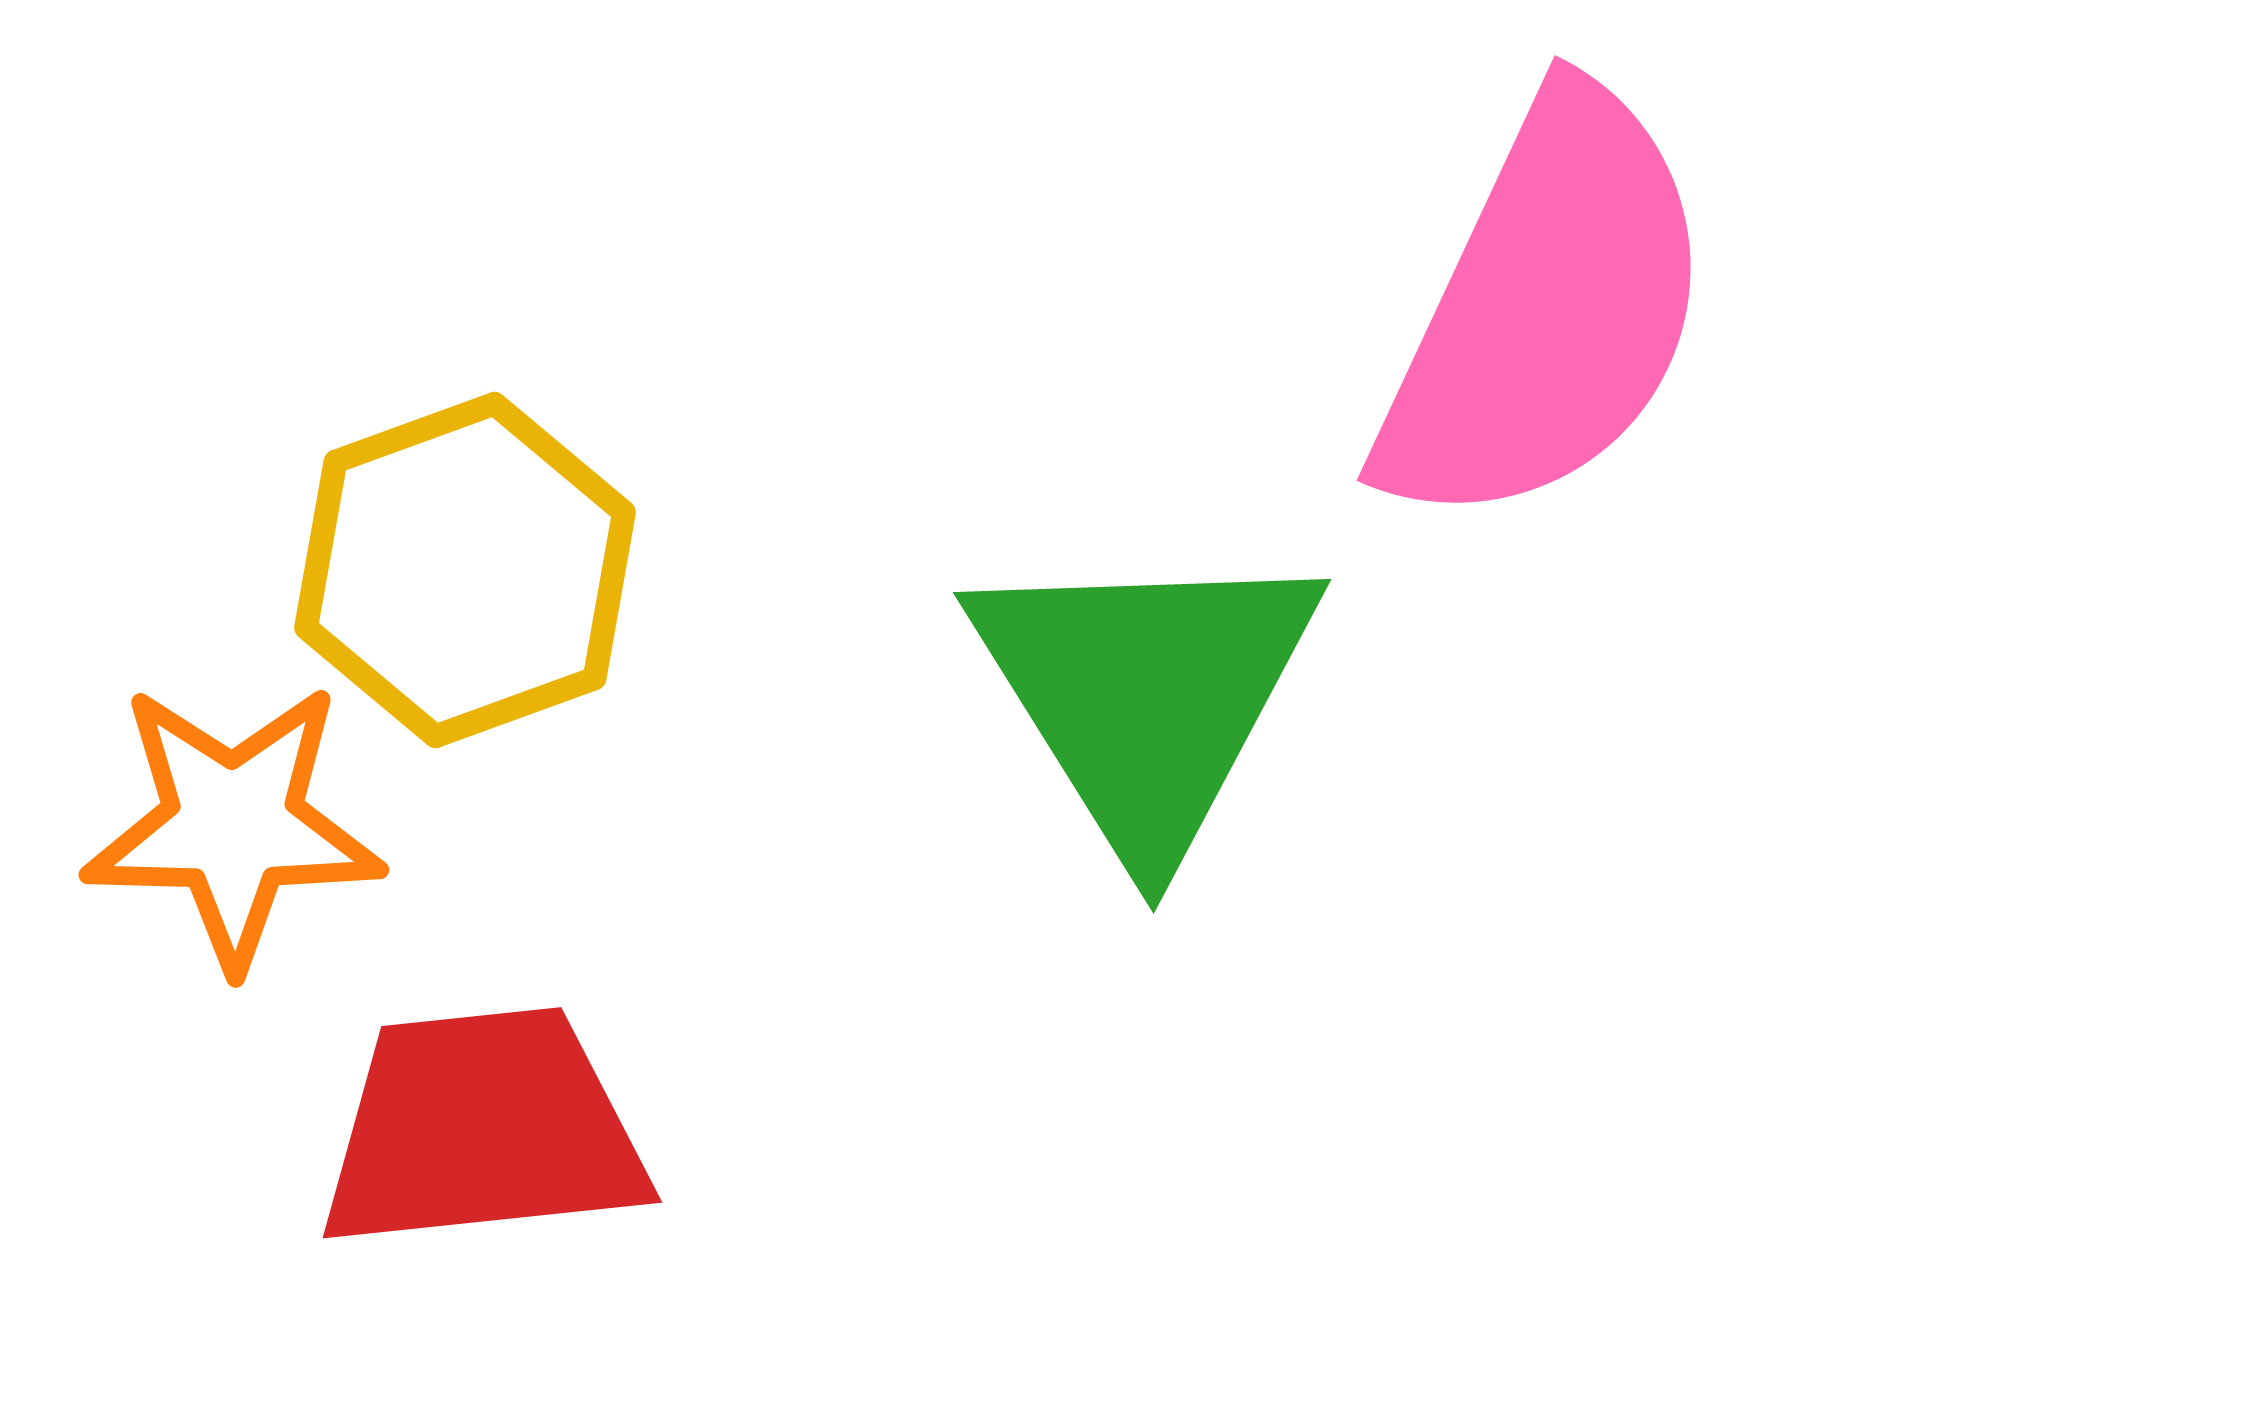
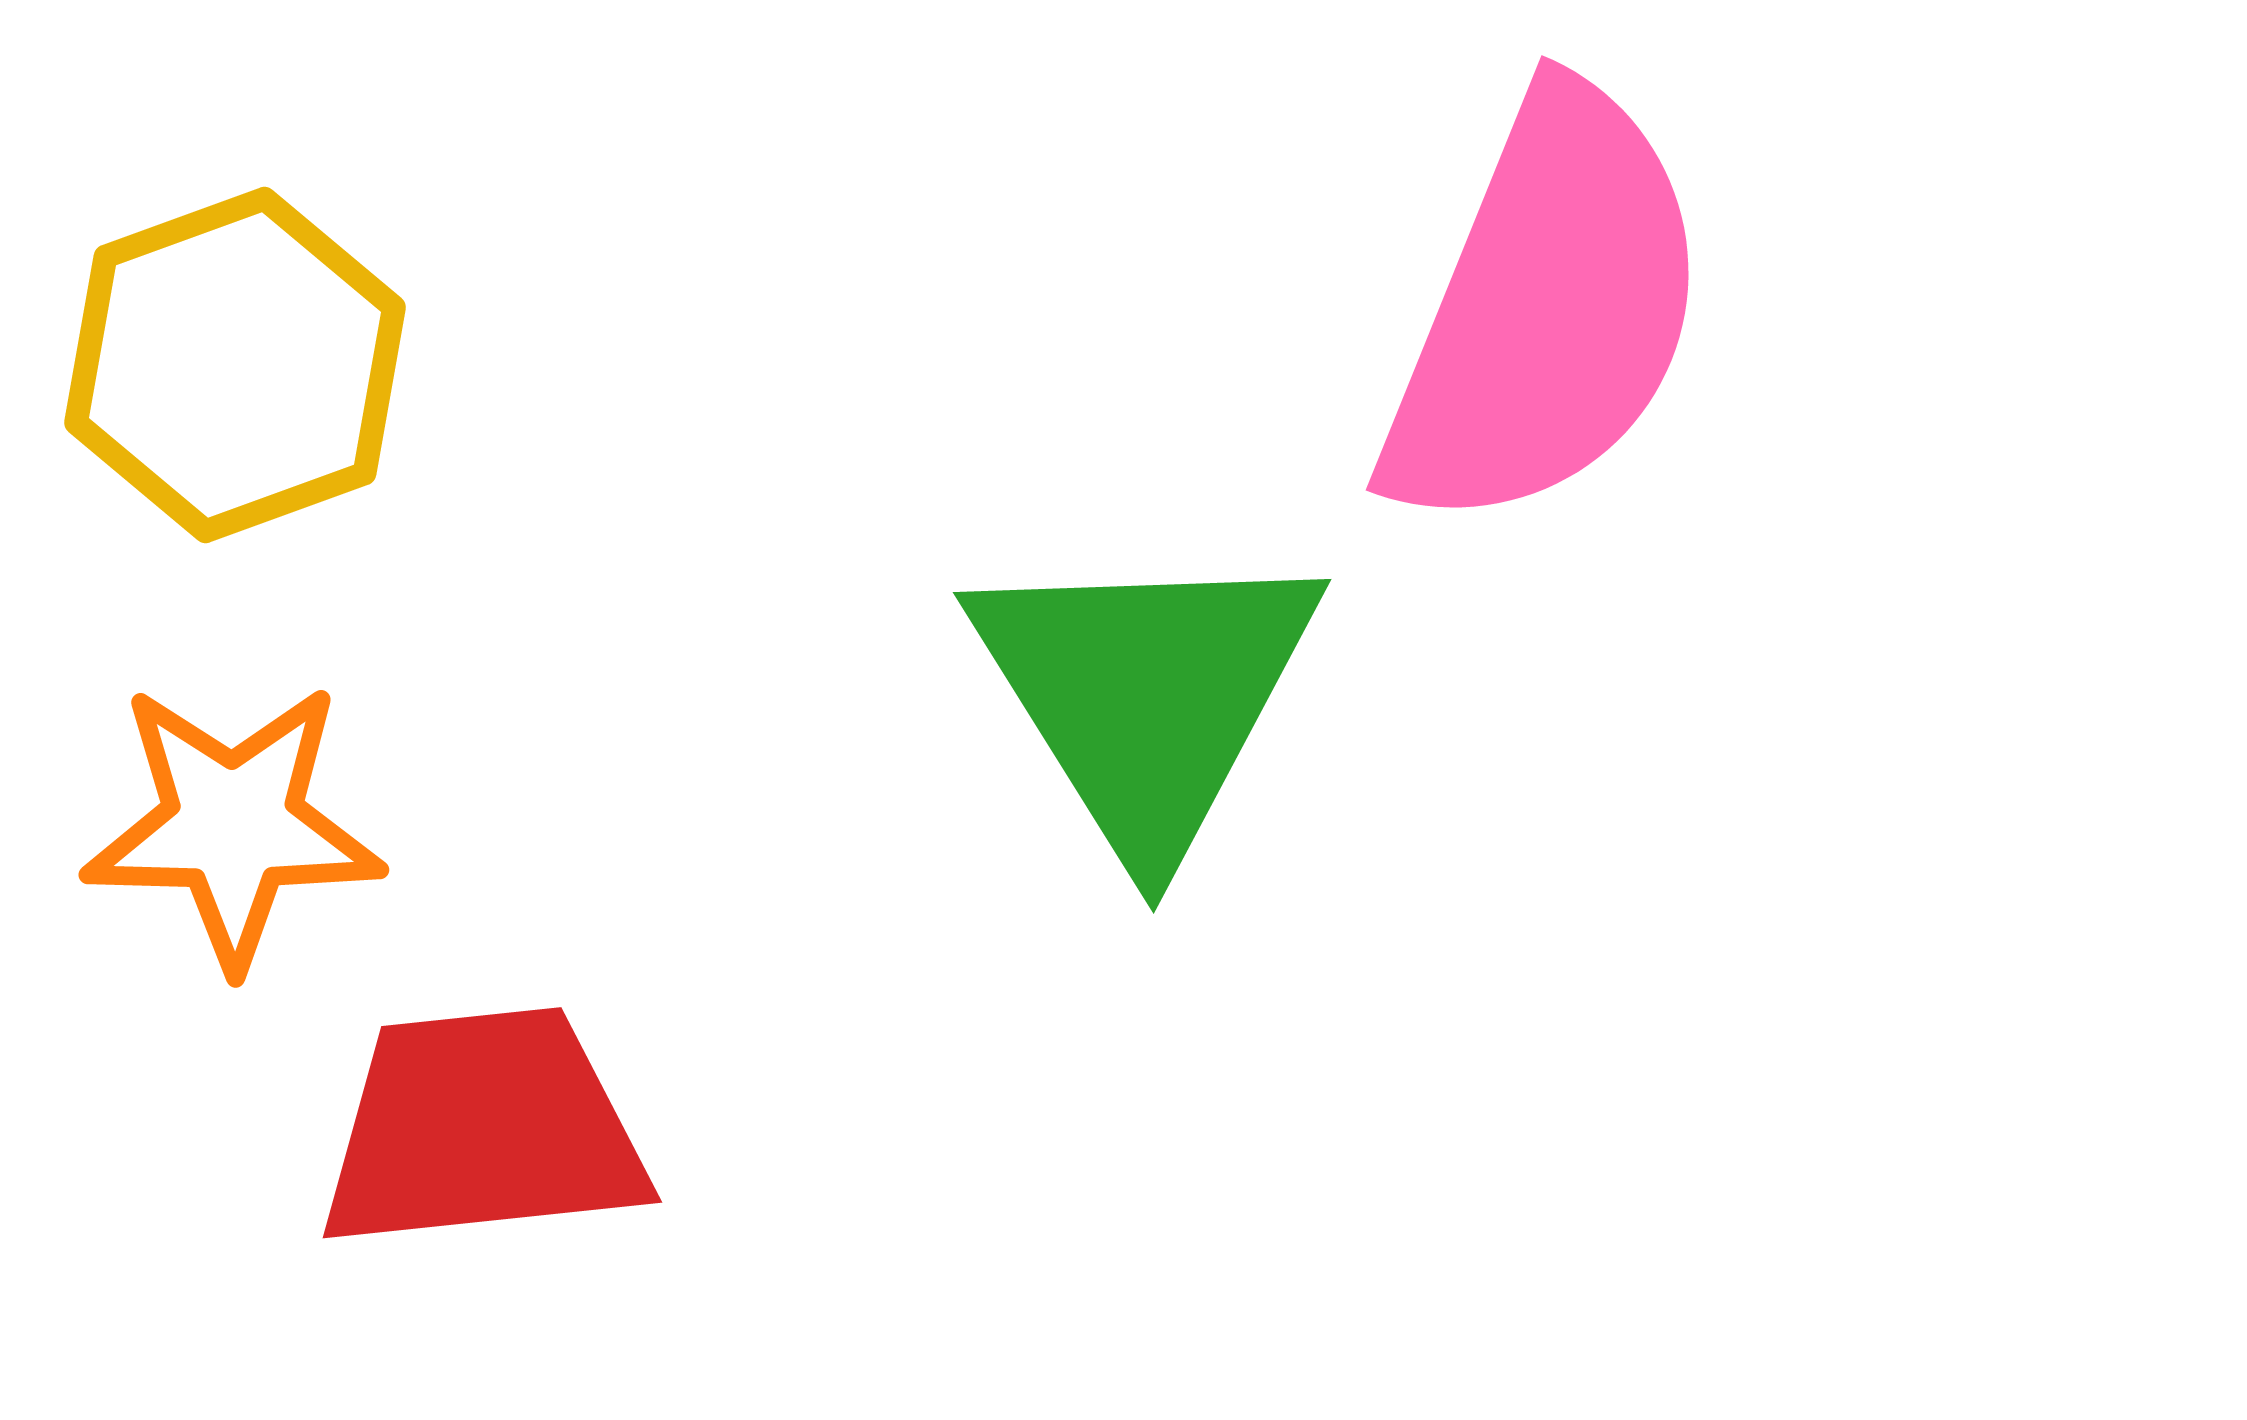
pink semicircle: rotated 3 degrees counterclockwise
yellow hexagon: moved 230 px left, 205 px up
